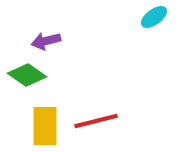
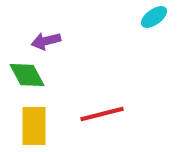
green diamond: rotated 27 degrees clockwise
red line: moved 6 px right, 7 px up
yellow rectangle: moved 11 px left
